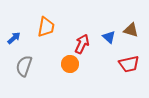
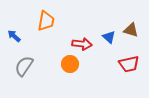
orange trapezoid: moved 6 px up
blue arrow: moved 2 px up; rotated 96 degrees counterclockwise
red arrow: rotated 72 degrees clockwise
gray semicircle: rotated 15 degrees clockwise
